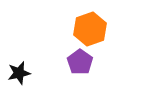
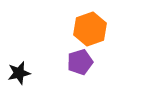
purple pentagon: rotated 20 degrees clockwise
